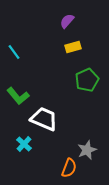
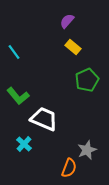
yellow rectangle: rotated 56 degrees clockwise
